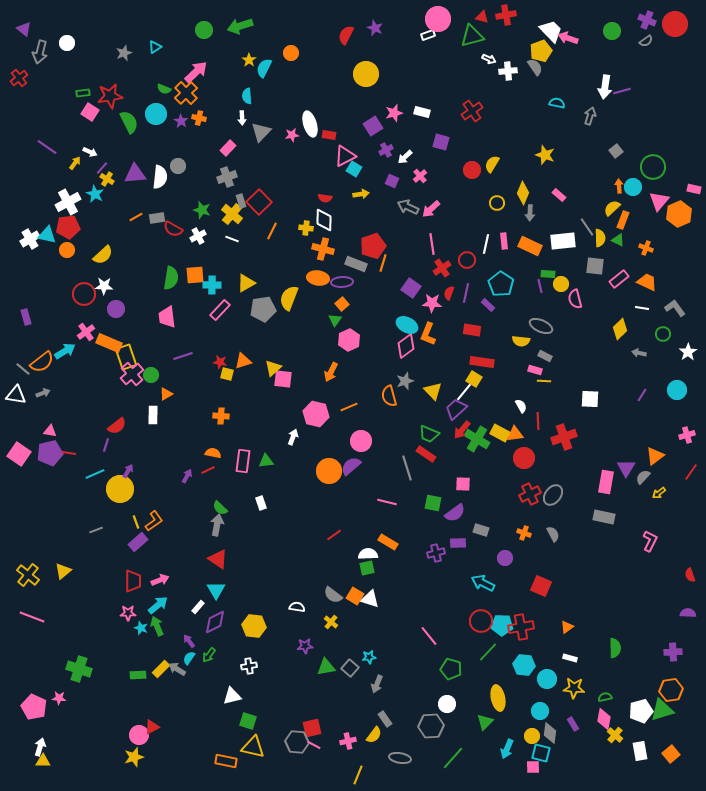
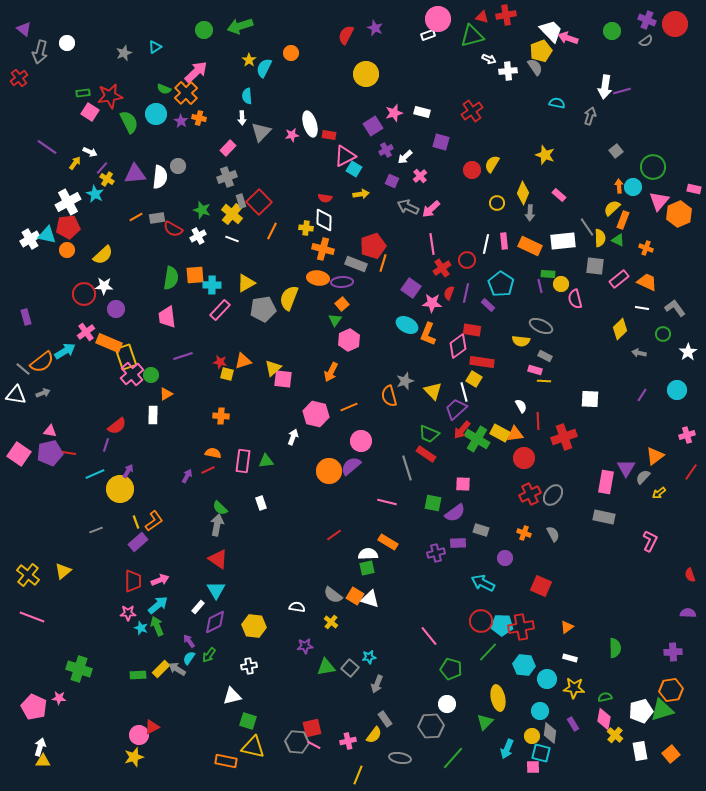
pink diamond at (406, 346): moved 52 px right
white line at (464, 392): rotated 54 degrees counterclockwise
